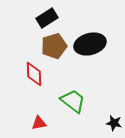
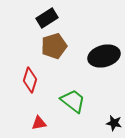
black ellipse: moved 14 px right, 12 px down
red diamond: moved 4 px left, 6 px down; rotated 20 degrees clockwise
